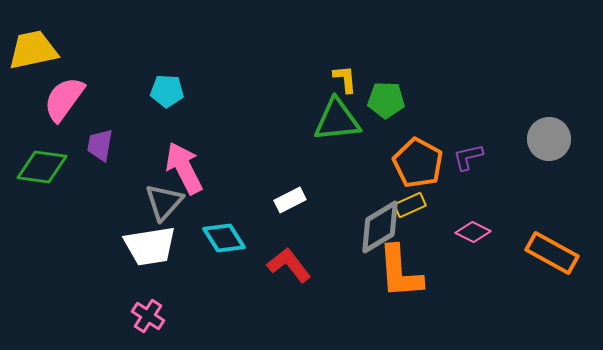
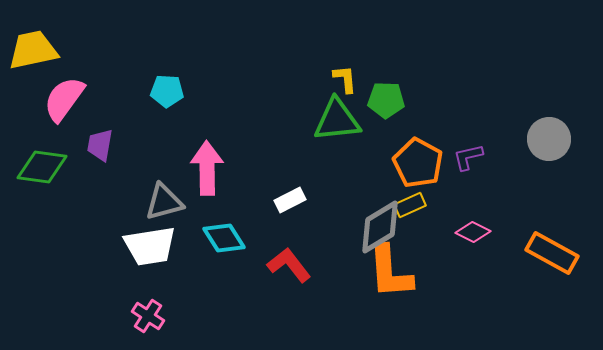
pink arrow: moved 23 px right; rotated 26 degrees clockwise
gray triangle: rotated 33 degrees clockwise
orange L-shape: moved 10 px left
